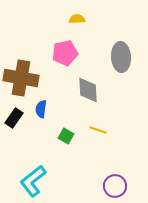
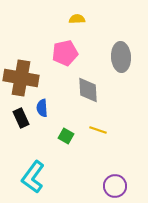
blue semicircle: moved 1 px right, 1 px up; rotated 12 degrees counterclockwise
black rectangle: moved 7 px right; rotated 60 degrees counterclockwise
cyan L-shape: moved 4 px up; rotated 16 degrees counterclockwise
